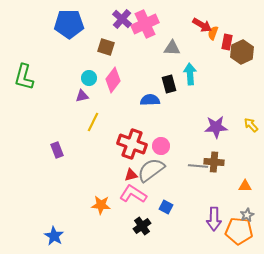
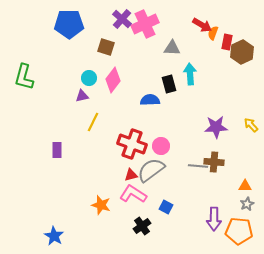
purple rectangle: rotated 21 degrees clockwise
orange star: rotated 12 degrees clockwise
gray star: moved 11 px up
